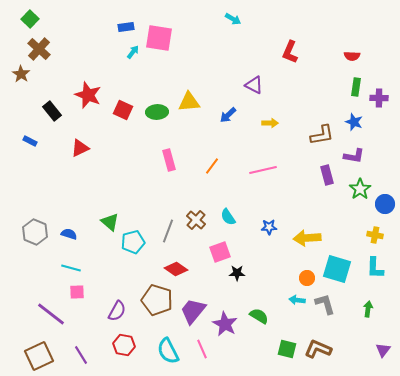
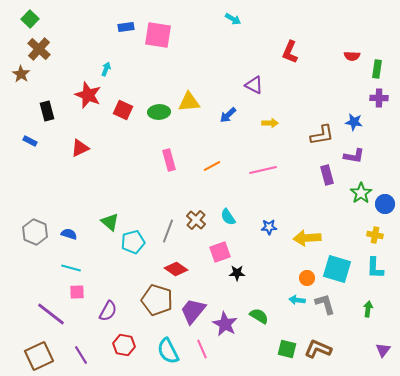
pink square at (159, 38): moved 1 px left, 3 px up
cyan arrow at (133, 52): moved 27 px left, 17 px down; rotated 16 degrees counterclockwise
green rectangle at (356, 87): moved 21 px right, 18 px up
black rectangle at (52, 111): moved 5 px left; rotated 24 degrees clockwise
green ellipse at (157, 112): moved 2 px right
blue star at (354, 122): rotated 12 degrees counterclockwise
orange line at (212, 166): rotated 24 degrees clockwise
green star at (360, 189): moved 1 px right, 4 px down
purple semicircle at (117, 311): moved 9 px left
